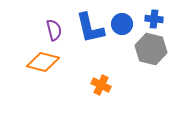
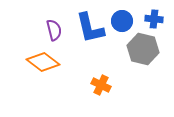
blue circle: moved 3 px up
gray hexagon: moved 8 px left
orange diamond: rotated 24 degrees clockwise
